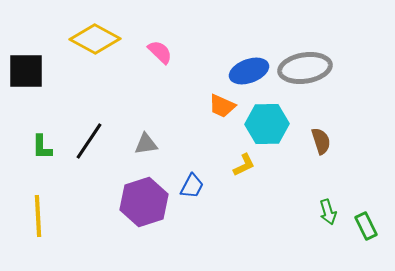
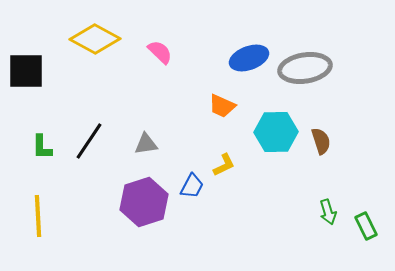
blue ellipse: moved 13 px up
cyan hexagon: moved 9 px right, 8 px down
yellow L-shape: moved 20 px left
